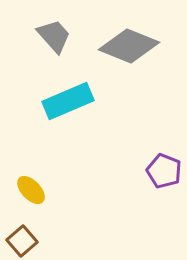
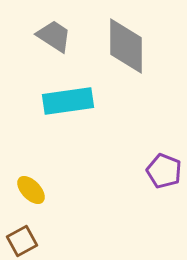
gray trapezoid: rotated 15 degrees counterclockwise
gray diamond: moved 3 px left; rotated 68 degrees clockwise
cyan rectangle: rotated 15 degrees clockwise
brown square: rotated 12 degrees clockwise
